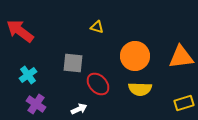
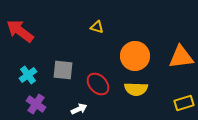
gray square: moved 10 px left, 7 px down
yellow semicircle: moved 4 px left
